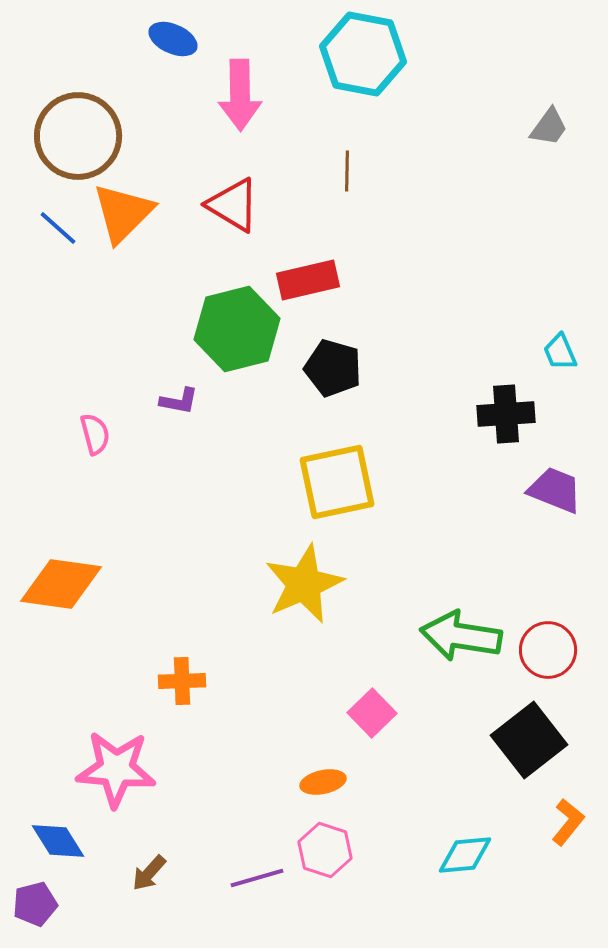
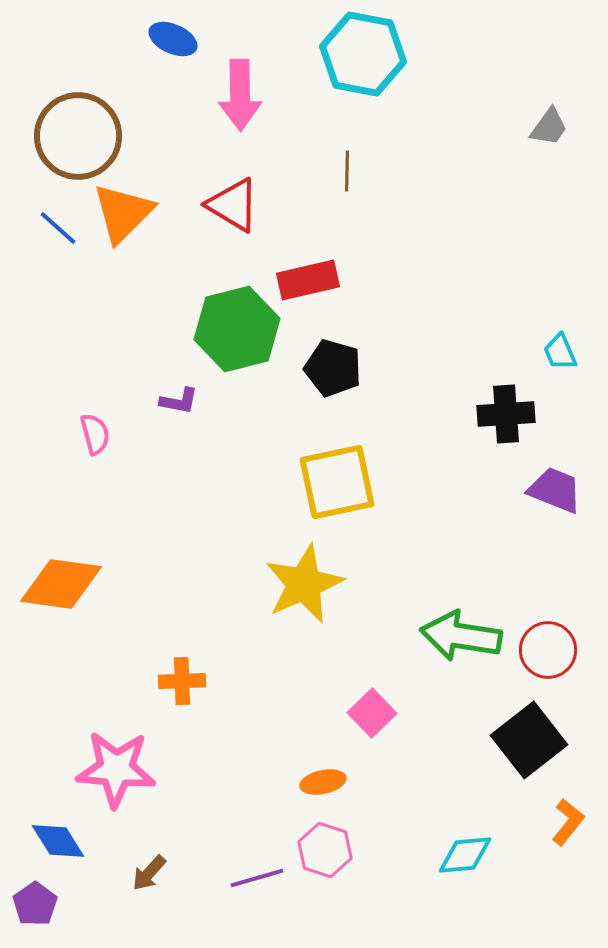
purple pentagon: rotated 21 degrees counterclockwise
